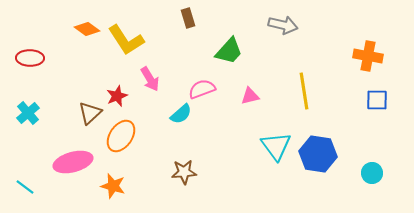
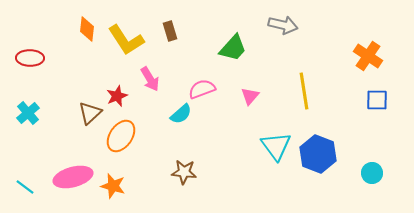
brown rectangle: moved 18 px left, 13 px down
orange diamond: rotated 60 degrees clockwise
green trapezoid: moved 4 px right, 3 px up
orange cross: rotated 24 degrees clockwise
pink triangle: rotated 36 degrees counterclockwise
blue hexagon: rotated 12 degrees clockwise
pink ellipse: moved 15 px down
brown star: rotated 10 degrees clockwise
